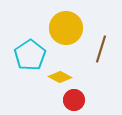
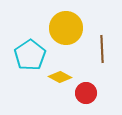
brown line: moved 1 px right; rotated 20 degrees counterclockwise
red circle: moved 12 px right, 7 px up
